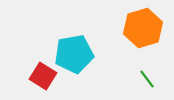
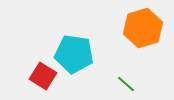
cyan pentagon: rotated 18 degrees clockwise
green line: moved 21 px left, 5 px down; rotated 12 degrees counterclockwise
